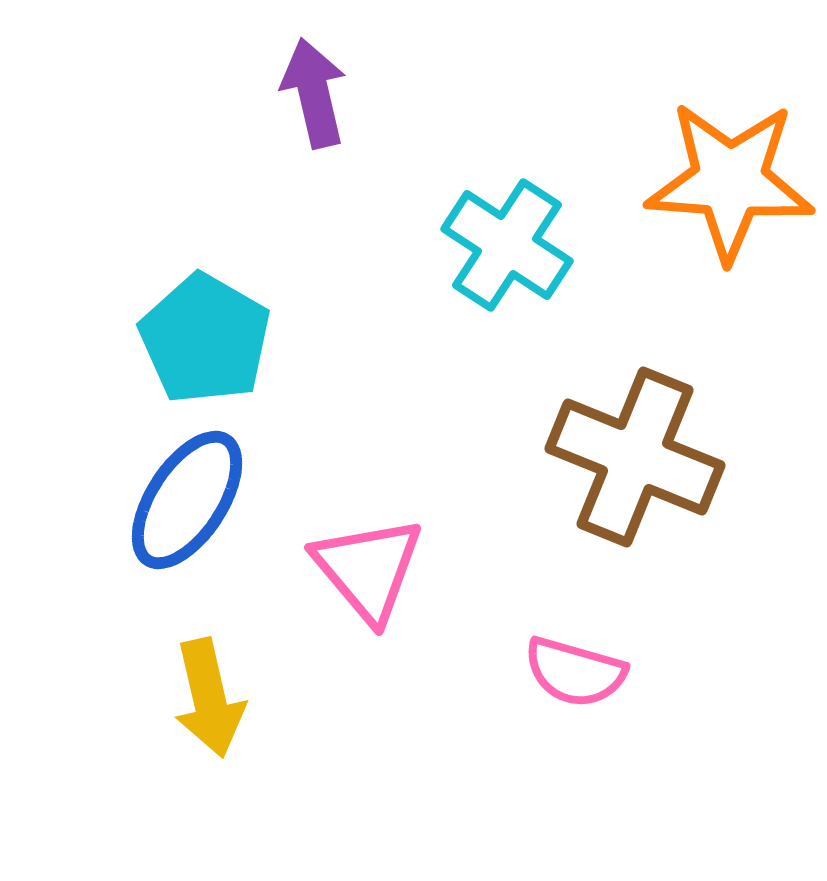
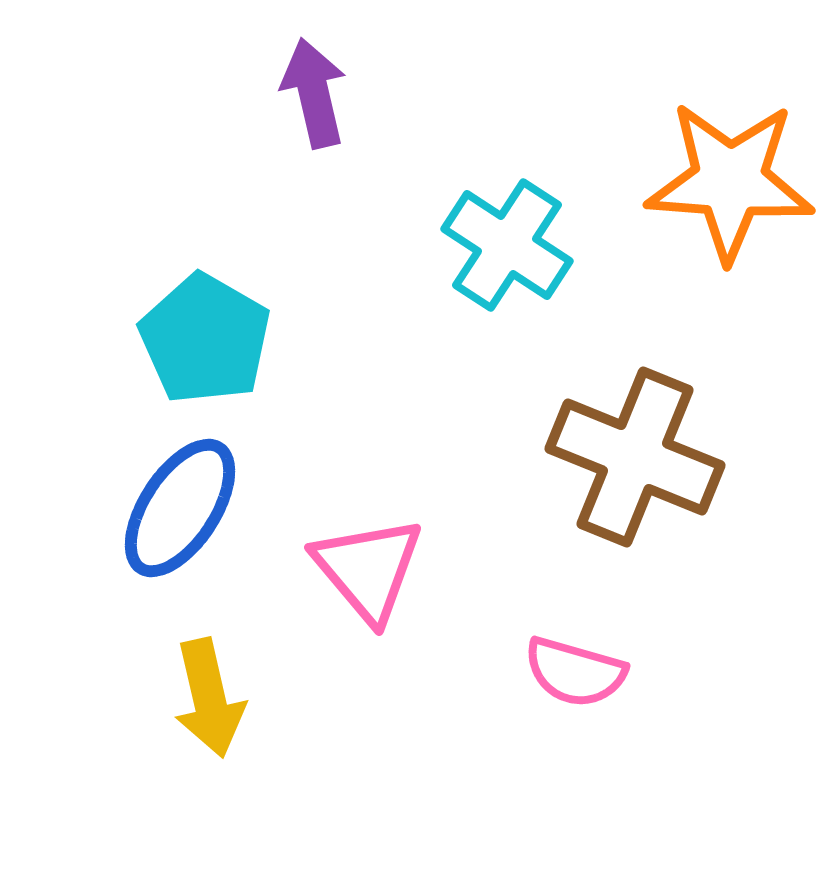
blue ellipse: moved 7 px left, 8 px down
